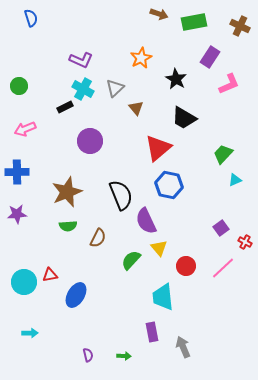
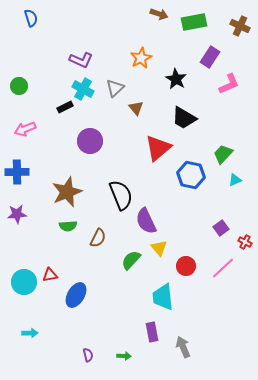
blue hexagon at (169, 185): moved 22 px right, 10 px up
